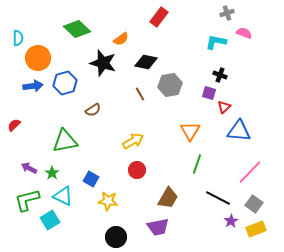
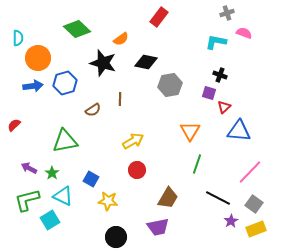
brown line: moved 20 px left, 5 px down; rotated 32 degrees clockwise
